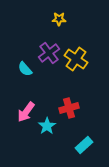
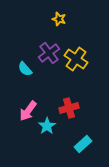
yellow star: rotated 16 degrees clockwise
pink arrow: moved 2 px right, 1 px up
cyan rectangle: moved 1 px left, 1 px up
